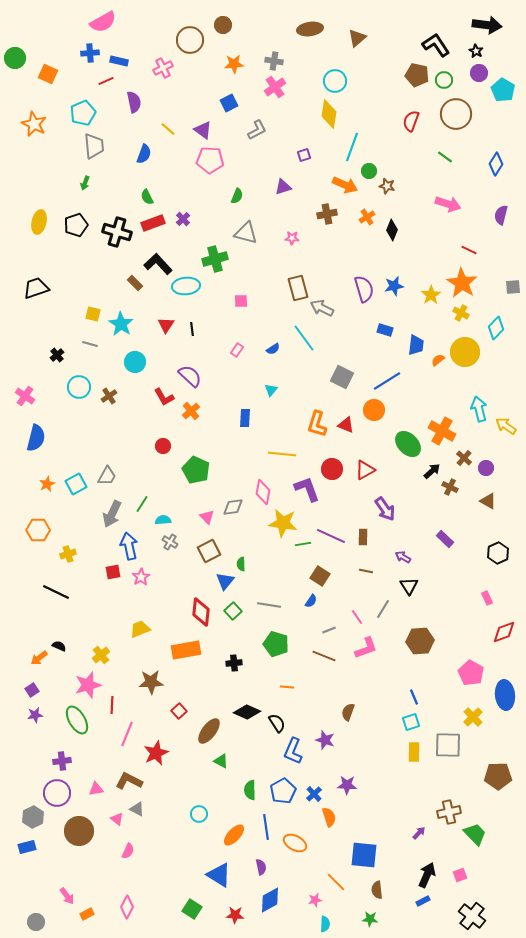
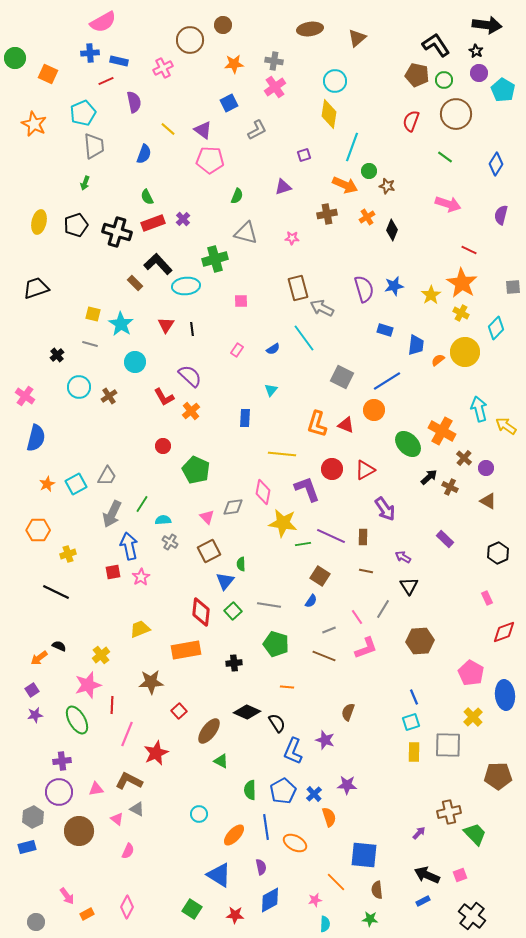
black arrow at (432, 471): moved 3 px left, 6 px down
purple circle at (57, 793): moved 2 px right, 1 px up
black arrow at (427, 875): rotated 90 degrees counterclockwise
